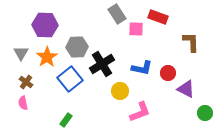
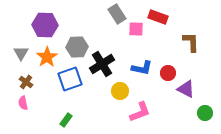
blue square: rotated 20 degrees clockwise
